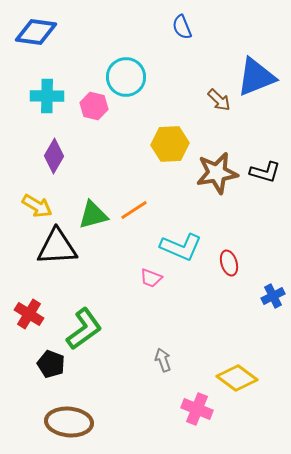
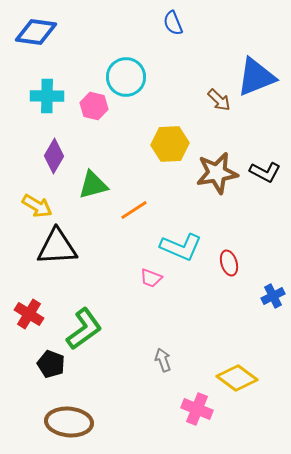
blue semicircle: moved 9 px left, 4 px up
black L-shape: rotated 12 degrees clockwise
green triangle: moved 30 px up
